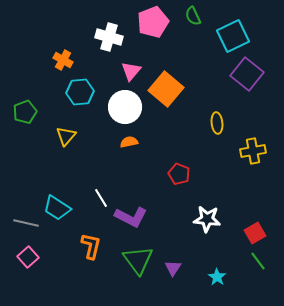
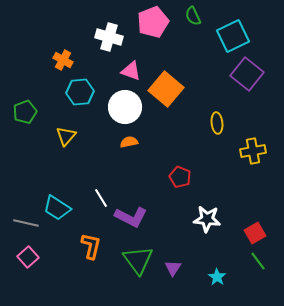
pink triangle: rotated 50 degrees counterclockwise
red pentagon: moved 1 px right, 3 px down
